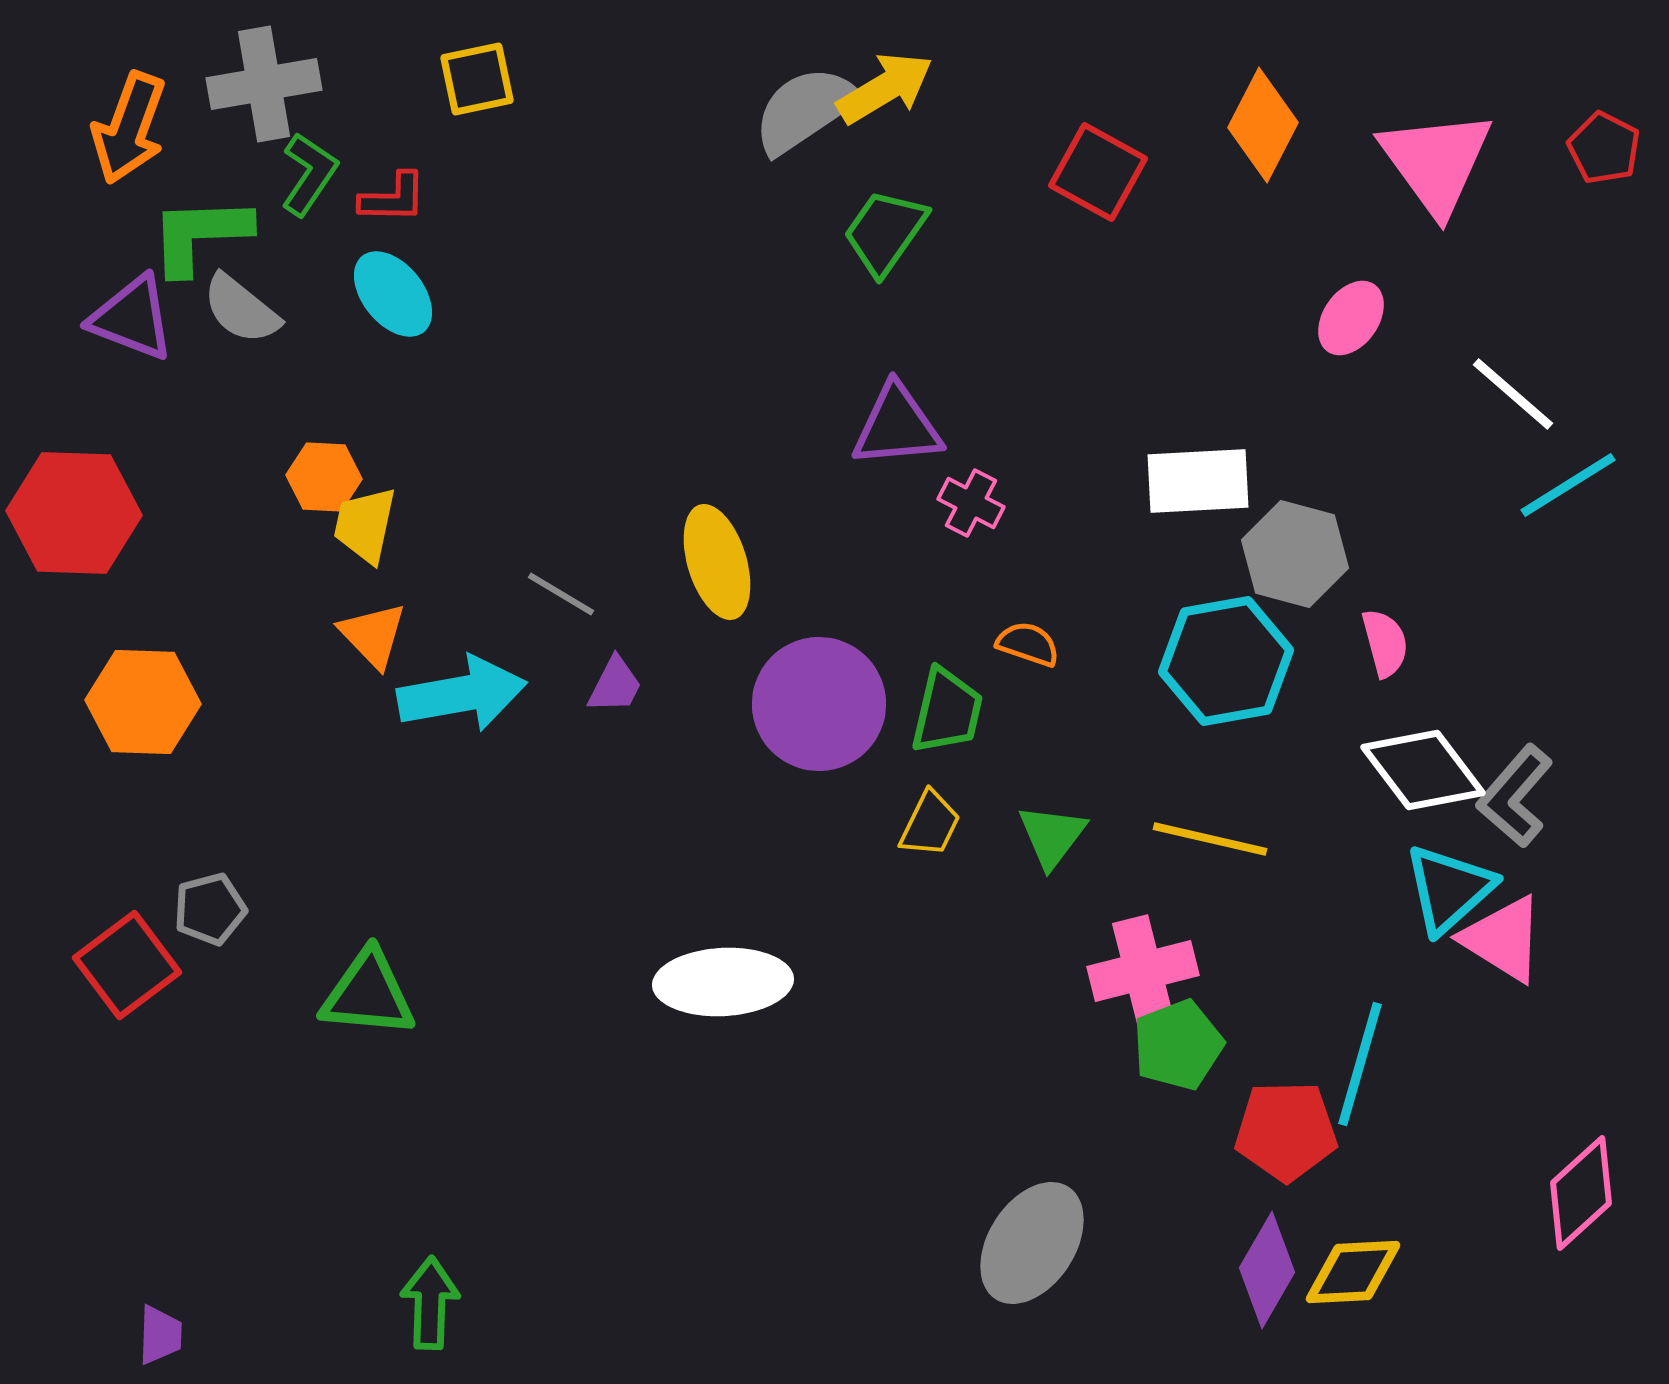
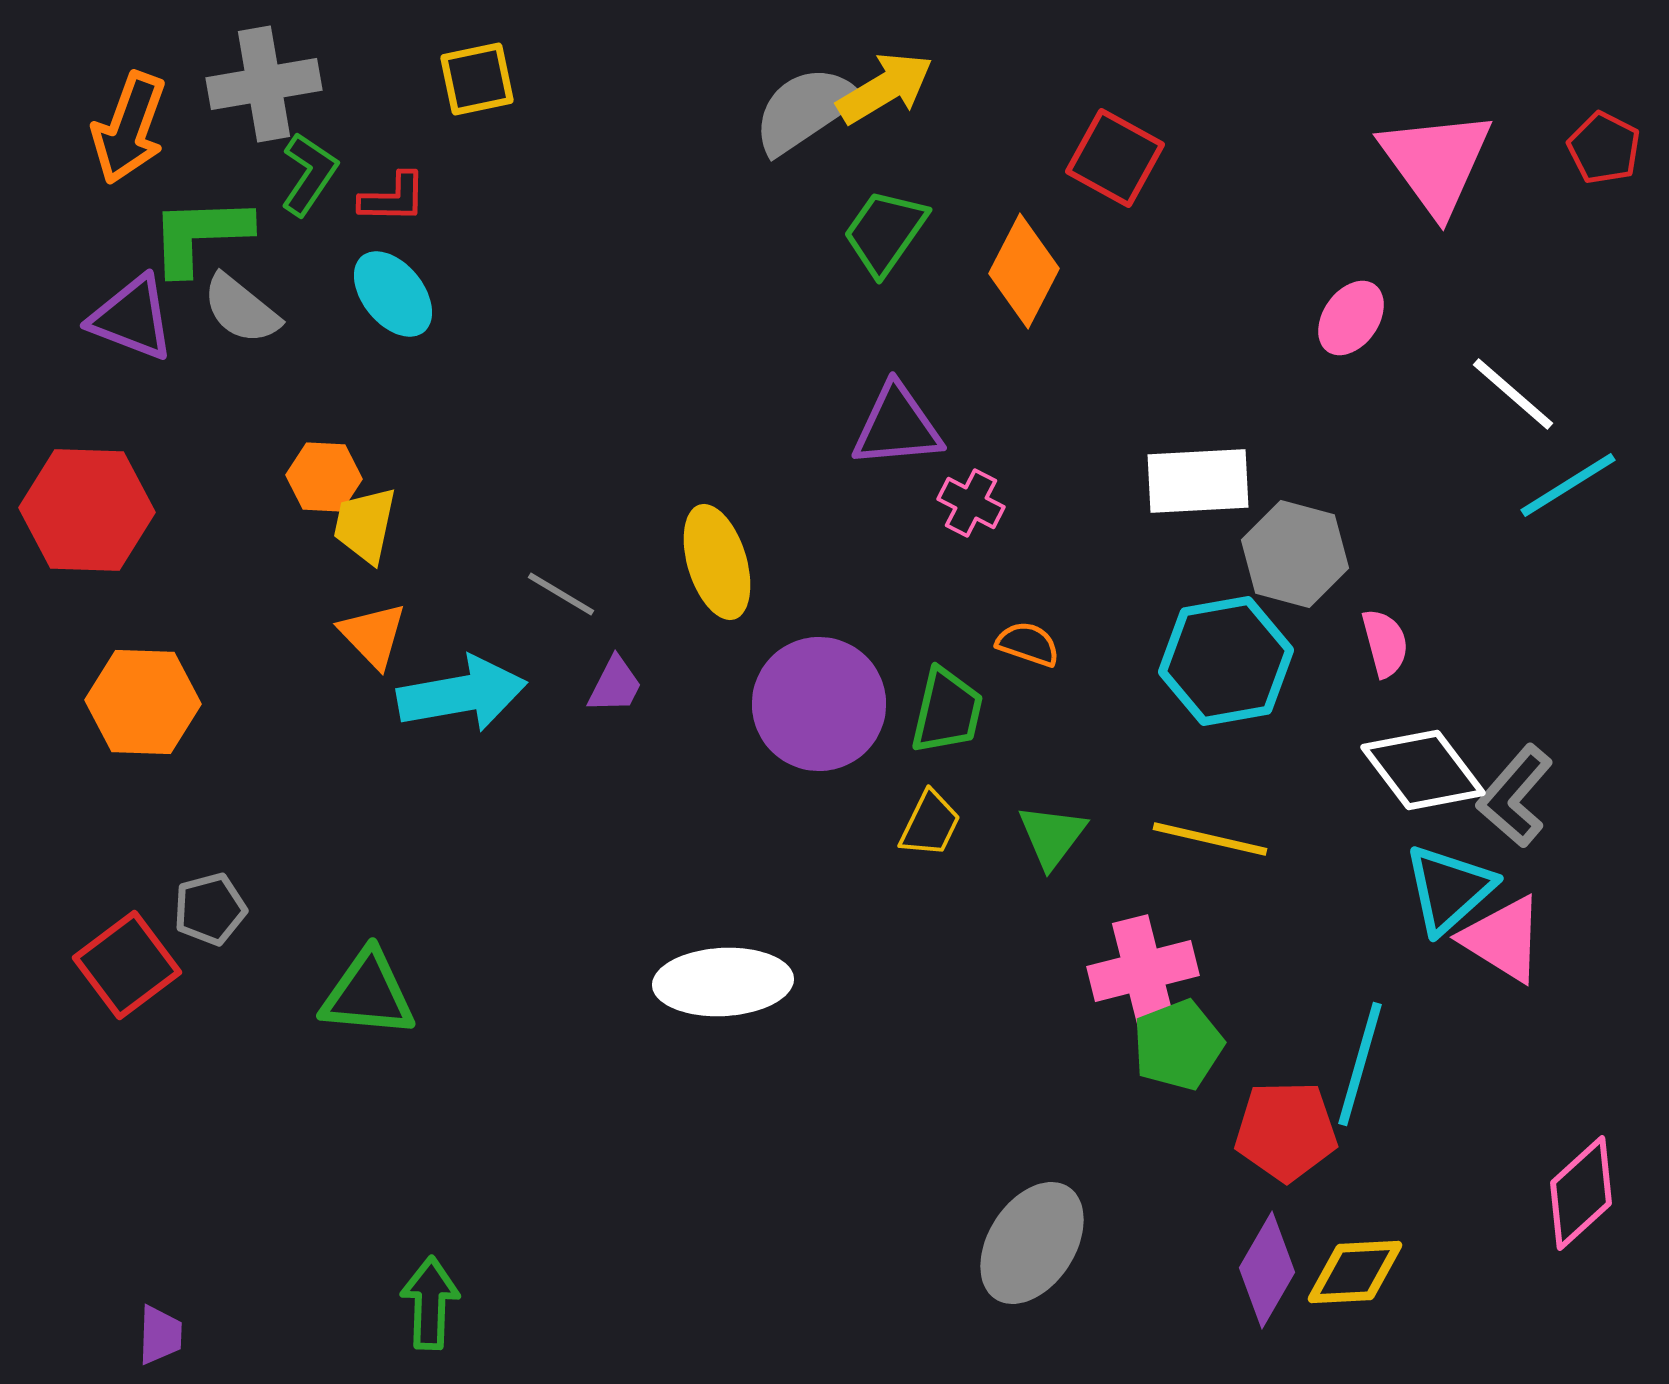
orange diamond at (1263, 125): moved 239 px left, 146 px down
red square at (1098, 172): moved 17 px right, 14 px up
red hexagon at (74, 513): moved 13 px right, 3 px up
yellow diamond at (1353, 1272): moved 2 px right
